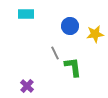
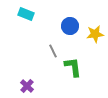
cyan rectangle: rotated 21 degrees clockwise
gray line: moved 2 px left, 2 px up
